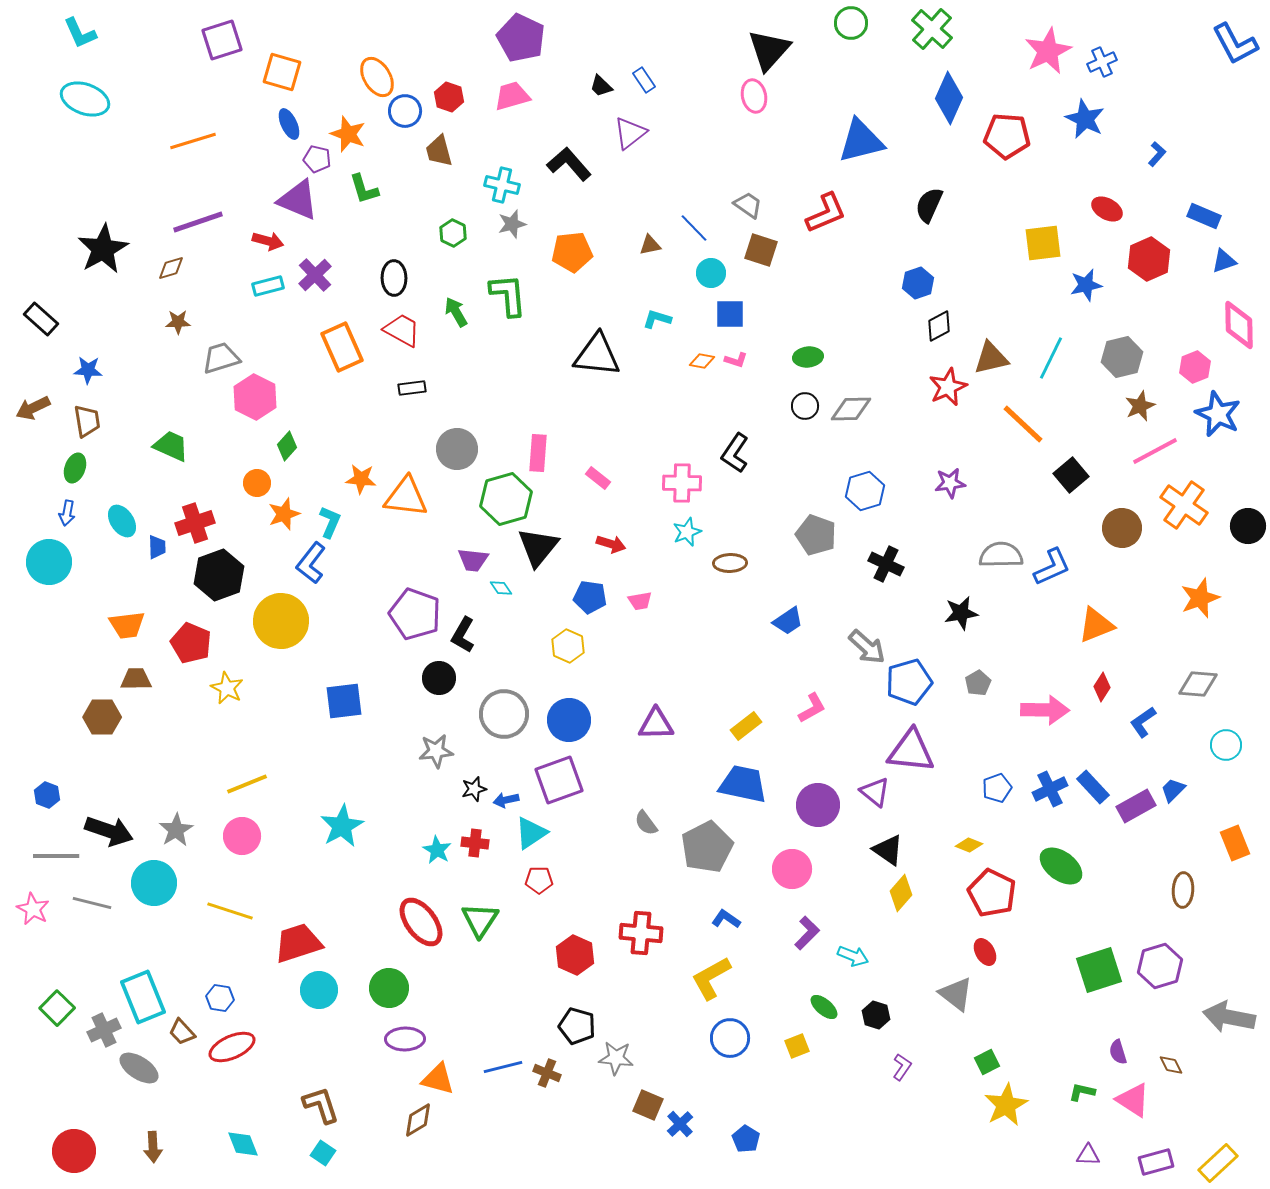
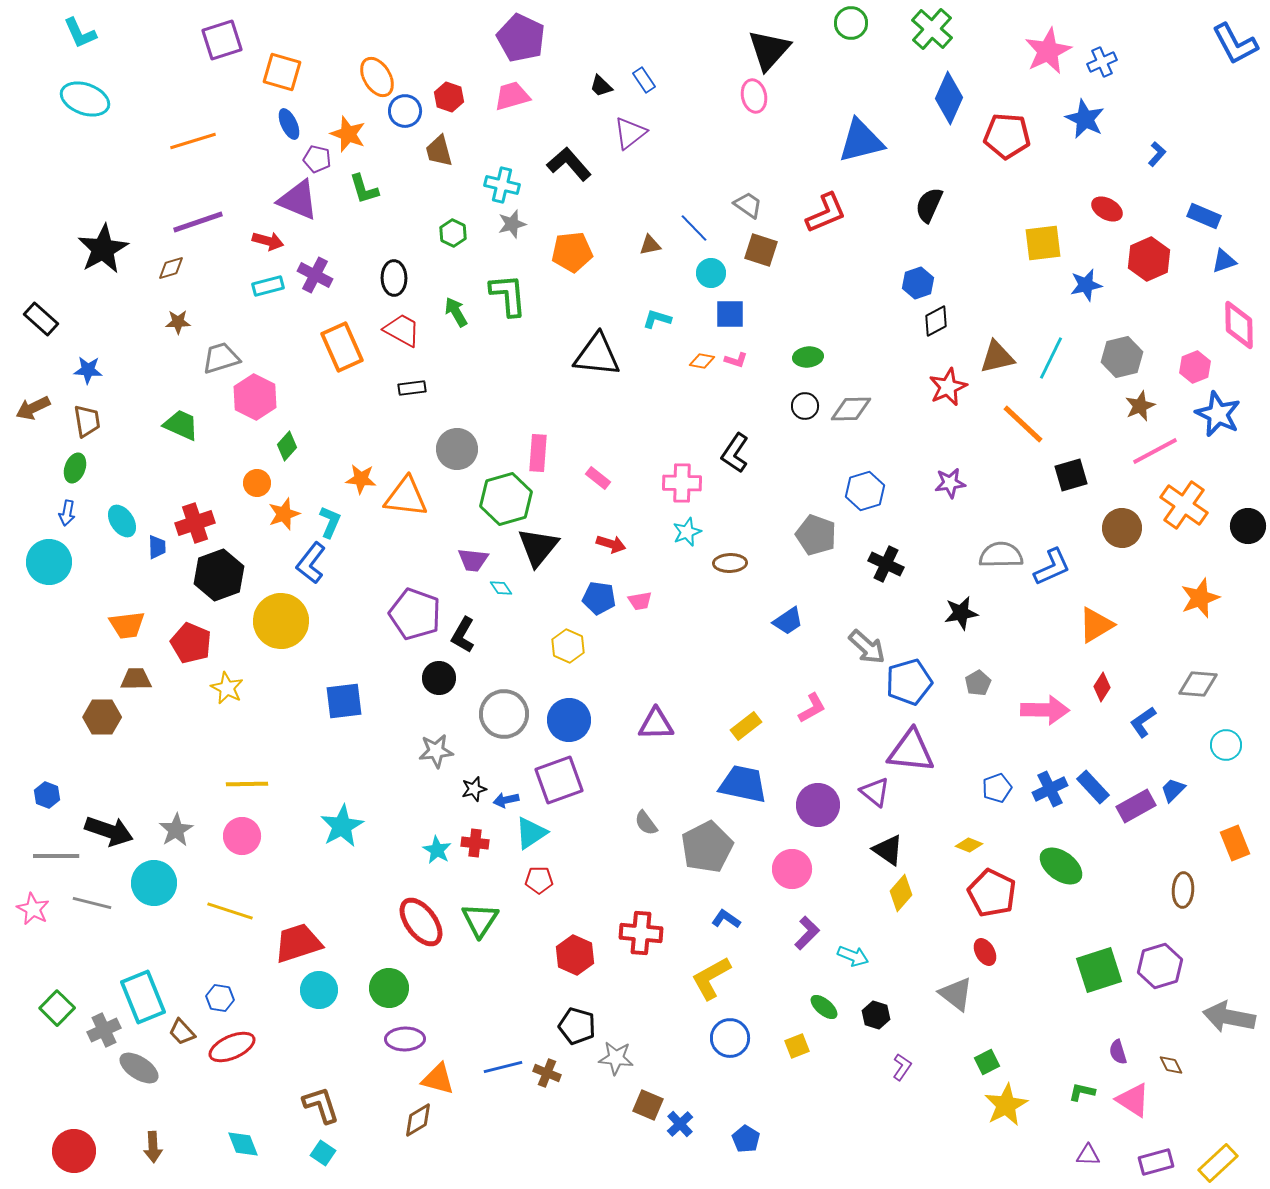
purple cross at (315, 275): rotated 20 degrees counterclockwise
black diamond at (939, 326): moved 3 px left, 5 px up
brown triangle at (991, 358): moved 6 px right, 1 px up
green trapezoid at (171, 446): moved 10 px right, 21 px up
black square at (1071, 475): rotated 24 degrees clockwise
blue pentagon at (590, 597): moved 9 px right, 1 px down
orange triangle at (1096, 625): rotated 9 degrees counterclockwise
yellow line at (247, 784): rotated 21 degrees clockwise
